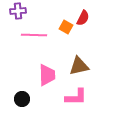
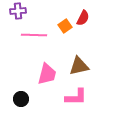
orange square: moved 1 px left, 1 px up; rotated 24 degrees clockwise
pink trapezoid: moved 1 px up; rotated 15 degrees clockwise
black circle: moved 1 px left
